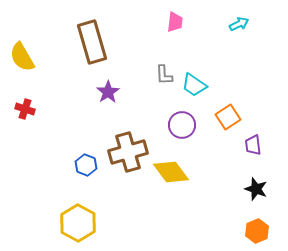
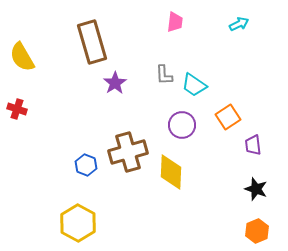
purple star: moved 7 px right, 9 px up
red cross: moved 8 px left
yellow diamond: rotated 39 degrees clockwise
